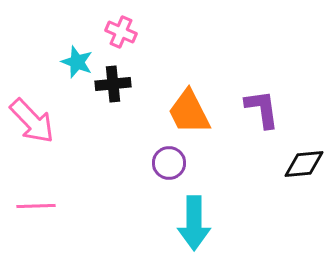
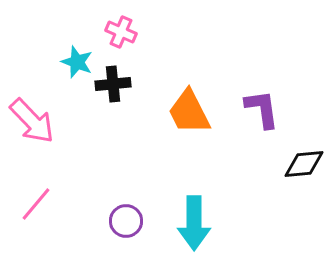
purple circle: moved 43 px left, 58 px down
pink line: moved 2 px up; rotated 48 degrees counterclockwise
